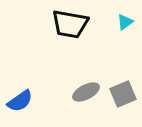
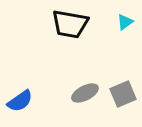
gray ellipse: moved 1 px left, 1 px down
